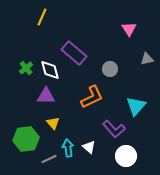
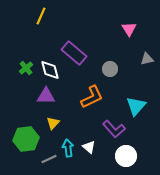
yellow line: moved 1 px left, 1 px up
yellow triangle: rotated 24 degrees clockwise
